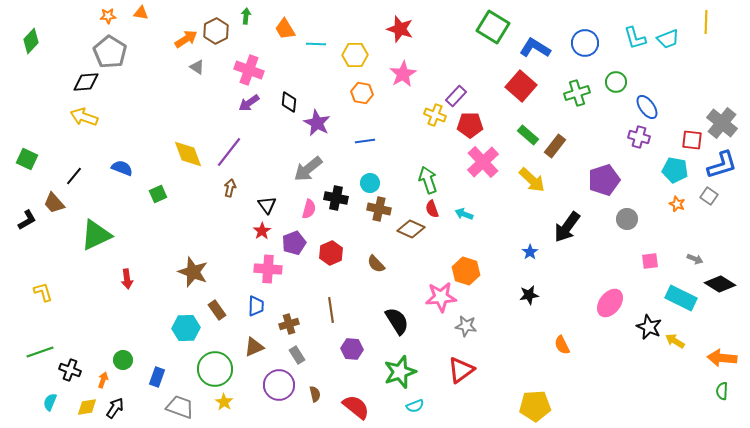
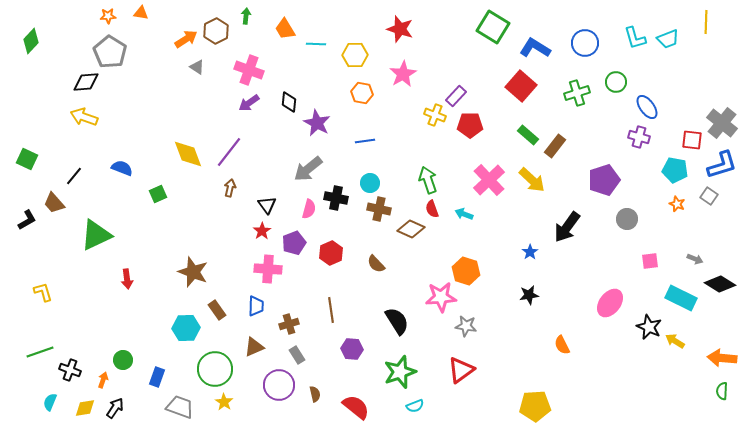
pink cross at (483, 162): moved 6 px right, 18 px down
yellow diamond at (87, 407): moved 2 px left, 1 px down
